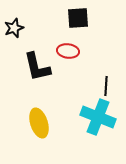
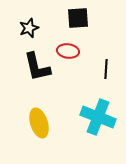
black star: moved 15 px right
black line: moved 17 px up
